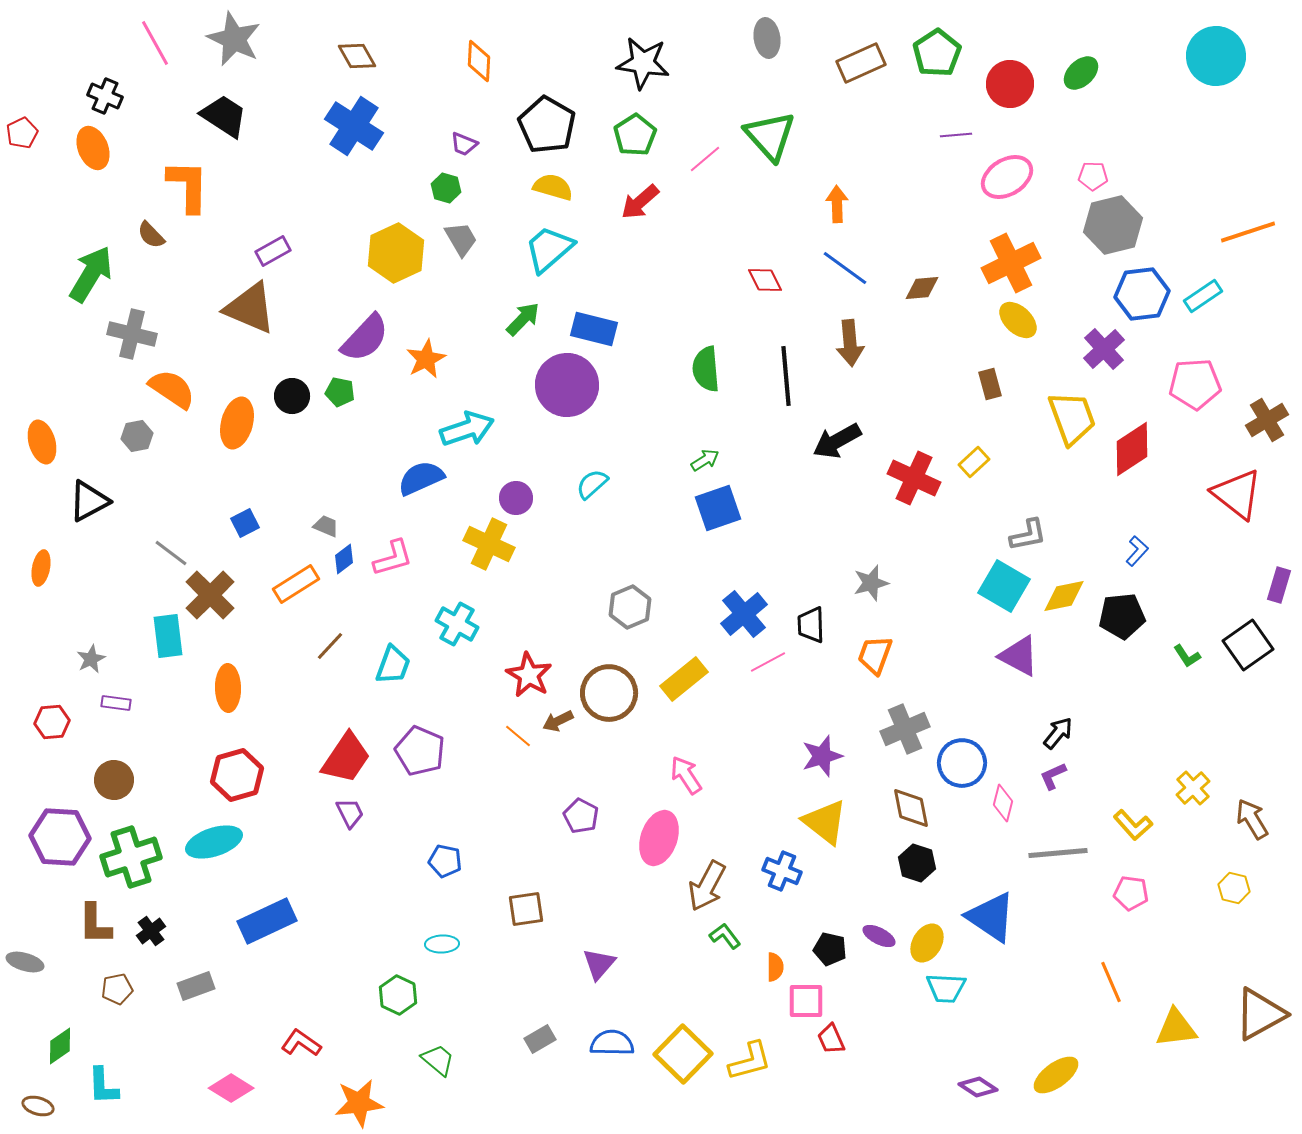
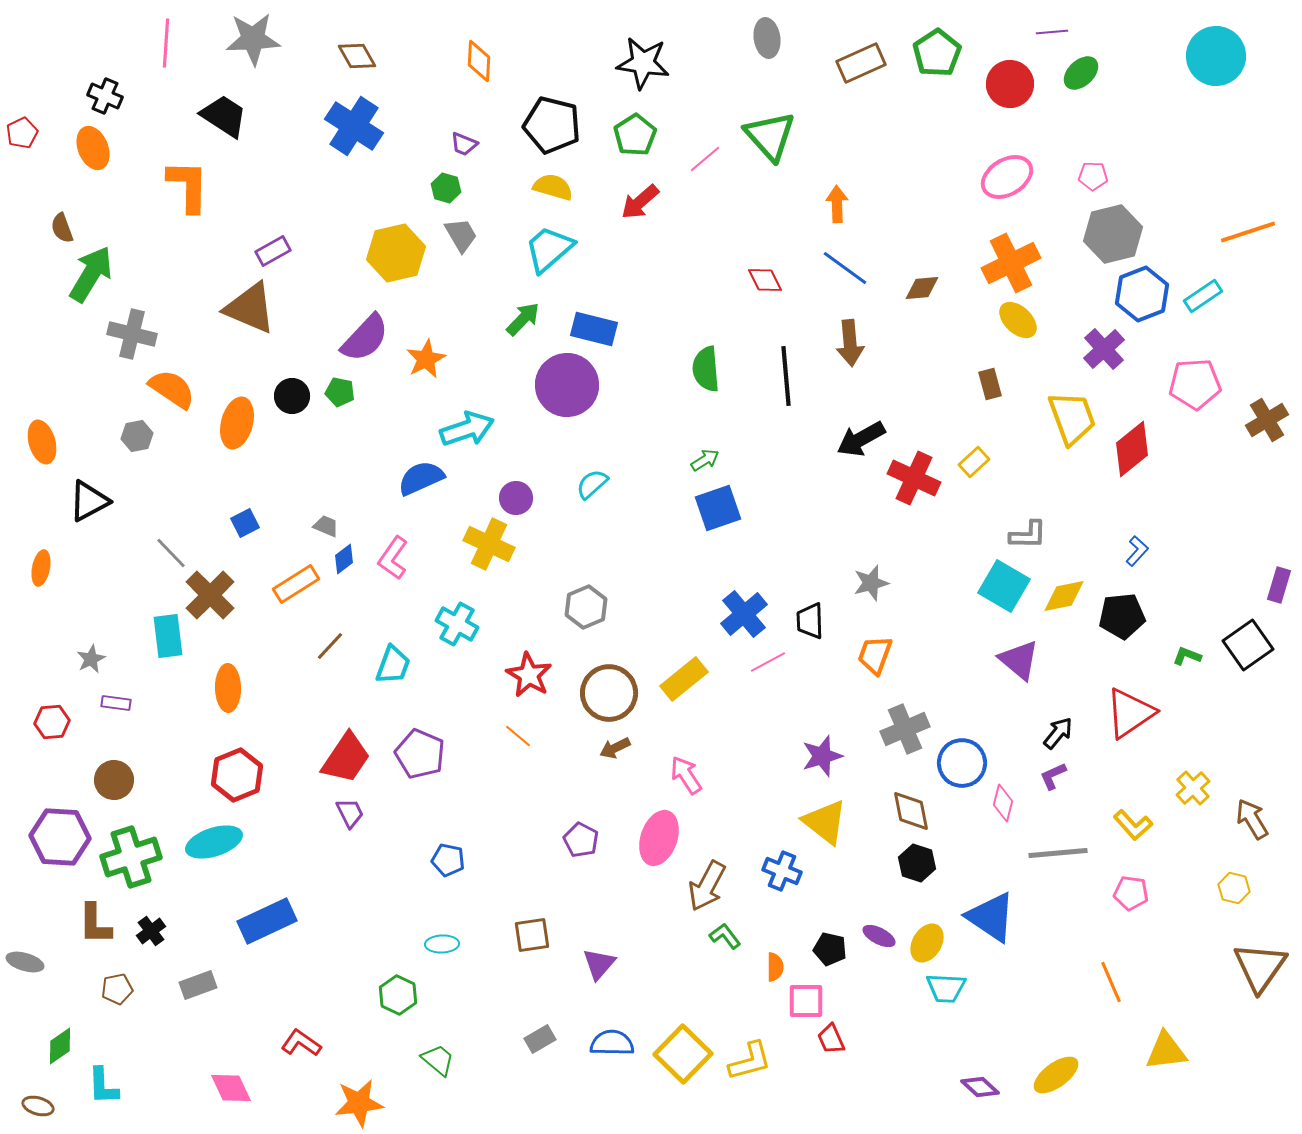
gray star at (234, 39): moved 19 px right; rotated 28 degrees counterclockwise
pink line at (155, 43): moved 11 px right; rotated 33 degrees clockwise
black pentagon at (547, 125): moved 5 px right; rotated 16 degrees counterclockwise
purple line at (956, 135): moved 96 px right, 103 px up
gray hexagon at (1113, 225): moved 9 px down
brown semicircle at (151, 235): moved 89 px left, 7 px up; rotated 24 degrees clockwise
gray trapezoid at (461, 239): moved 4 px up
yellow hexagon at (396, 253): rotated 12 degrees clockwise
blue hexagon at (1142, 294): rotated 14 degrees counterclockwise
black arrow at (837, 441): moved 24 px right, 2 px up
red diamond at (1132, 449): rotated 6 degrees counterclockwise
red triangle at (1237, 494): moved 107 px left, 219 px down; rotated 48 degrees clockwise
gray L-shape at (1028, 535): rotated 12 degrees clockwise
gray line at (171, 553): rotated 9 degrees clockwise
pink L-shape at (393, 558): rotated 141 degrees clockwise
gray hexagon at (630, 607): moved 44 px left
black trapezoid at (811, 625): moved 1 px left, 4 px up
purple triangle at (1019, 656): moved 4 px down; rotated 12 degrees clockwise
green L-shape at (1187, 656): rotated 144 degrees clockwise
brown arrow at (558, 721): moved 57 px right, 27 px down
purple pentagon at (420, 751): moved 3 px down
red hexagon at (237, 775): rotated 6 degrees counterclockwise
brown diamond at (911, 808): moved 3 px down
purple pentagon at (581, 816): moved 24 px down
blue pentagon at (445, 861): moved 3 px right, 1 px up
brown square at (526, 909): moved 6 px right, 26 px down
gray rectangle at (196, 986): moved 2 px right, 1 px up
brown triangle at (1260, 1014): moved 47 px up; rotated 26 degrees counterclockwise
yellow triangle at (1176, 1028): moved 10 px left, 23 px down
purple diamond at (978, 1087): moved 2 px right; rotated 9 degrees clockwise
pink diamond at (231, 1088): rotated 33 degrees clockwise
